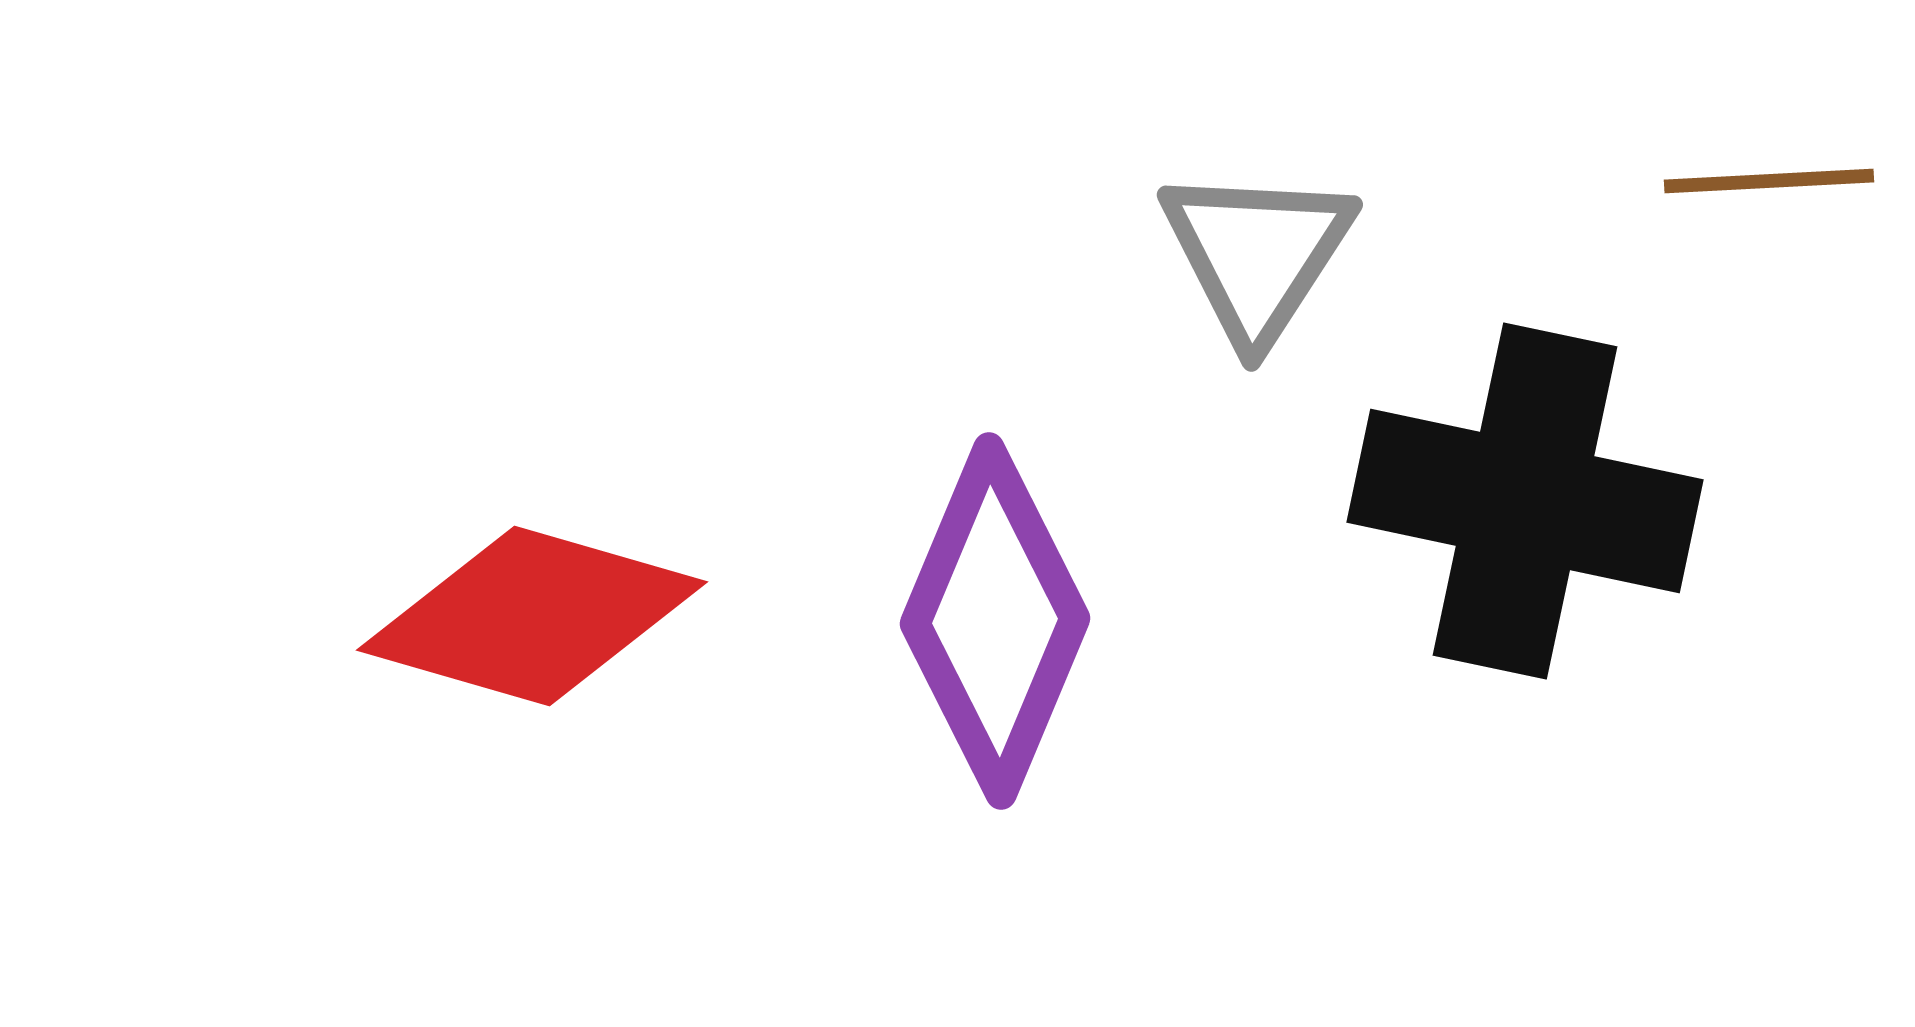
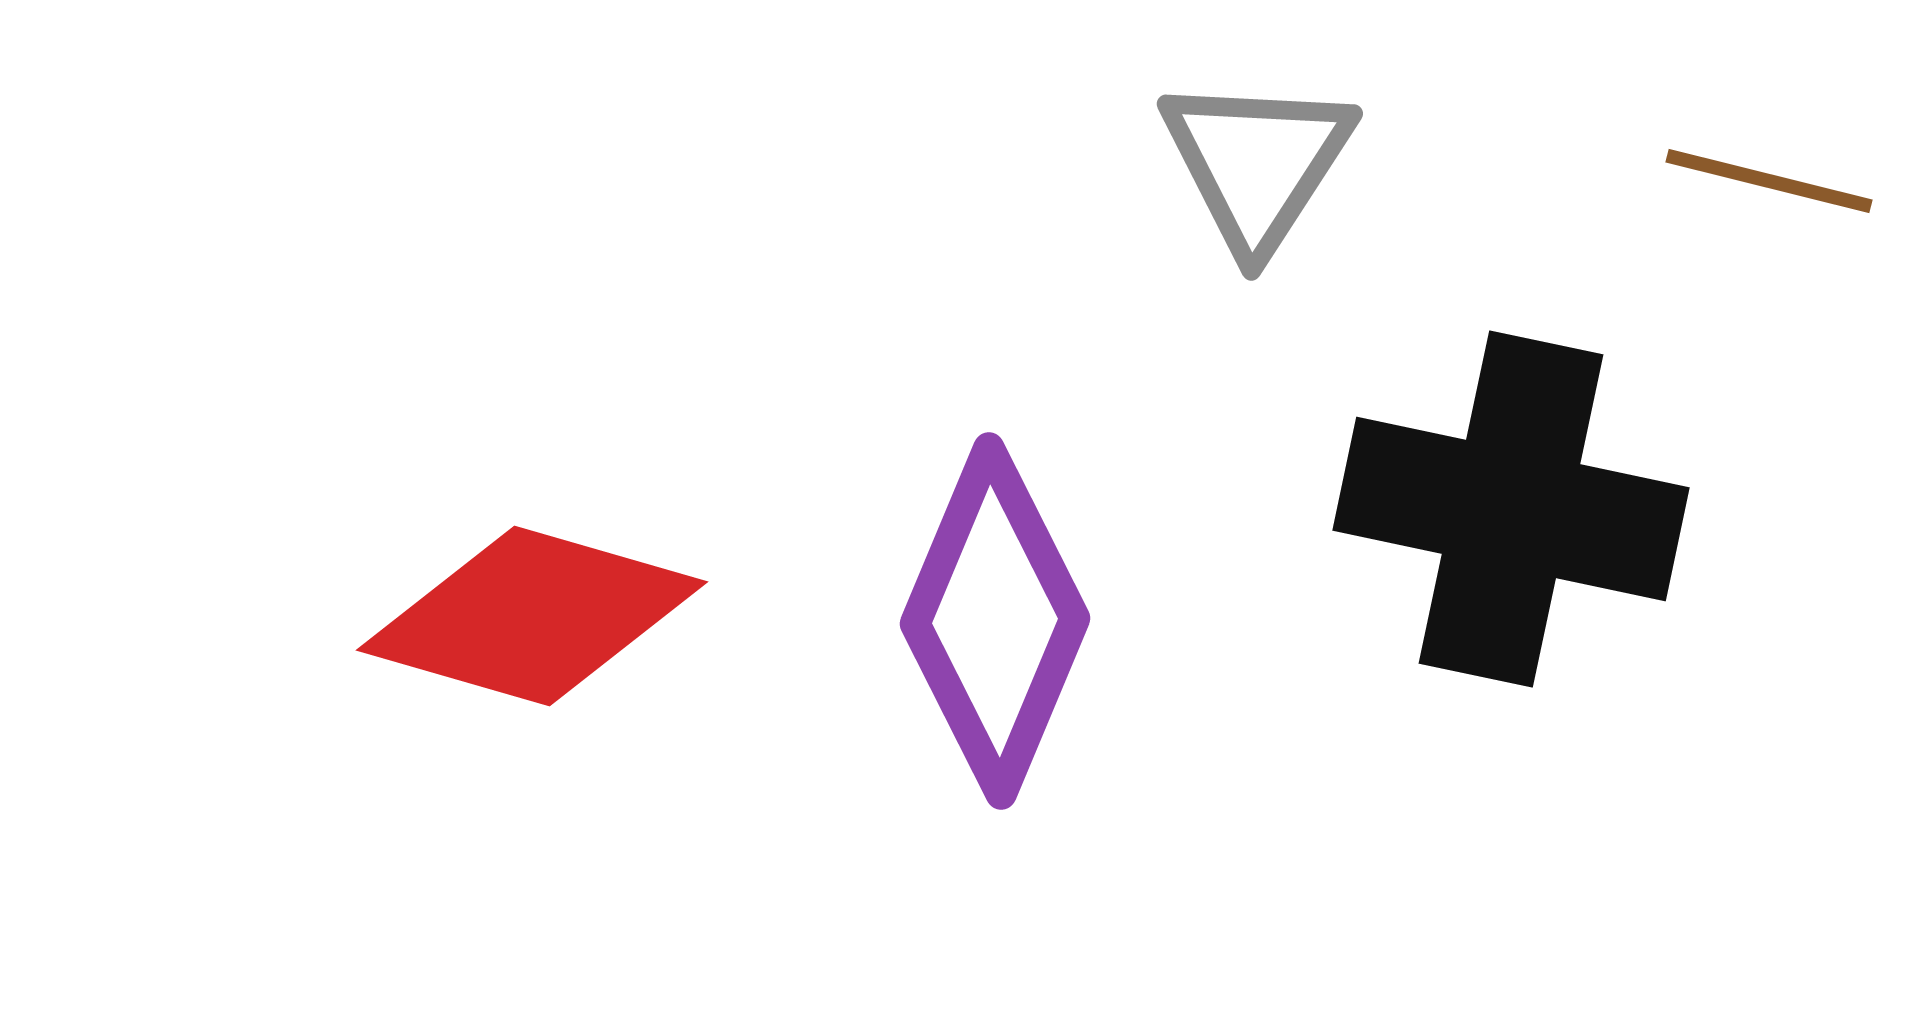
brown line: rotated 17 degrees clockwise
gray triangle: moved 91 px up
black cross: moved 14 px left, 8 px down
